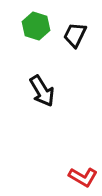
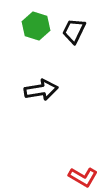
black trapezoid: moved 1 px left, 4 px up
black arrow: moved 1 px left, 1 px up; rotated 68 degrees counterclockwise
